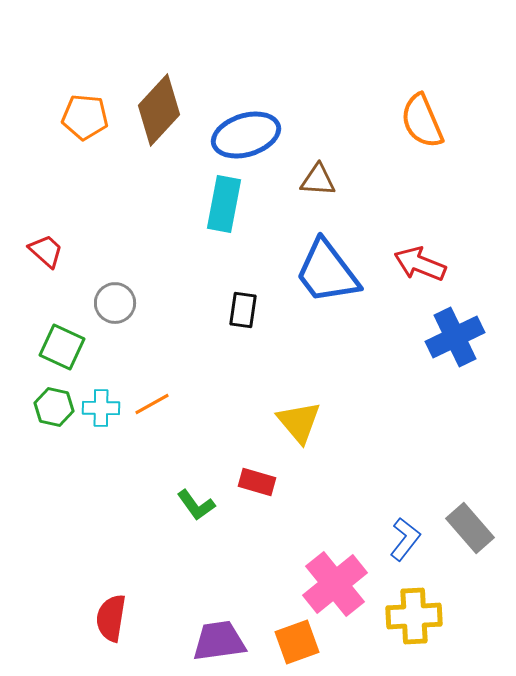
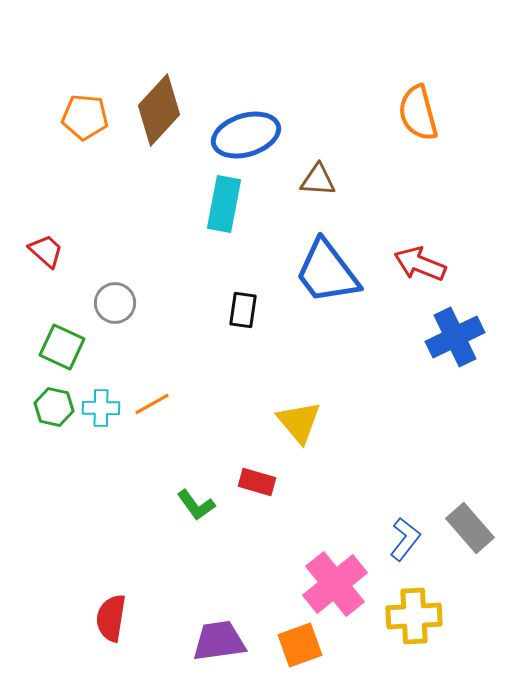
orange semicircle: moved 4 px left, 8 px up; rotated 8 degrees clockwise
orange square: moved 3 px right, 3 px down
